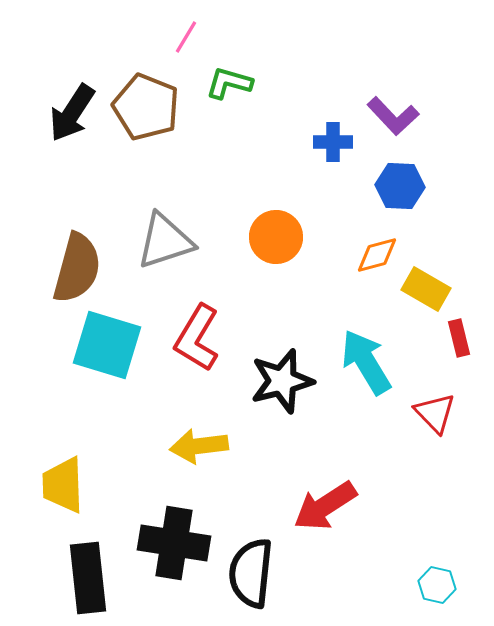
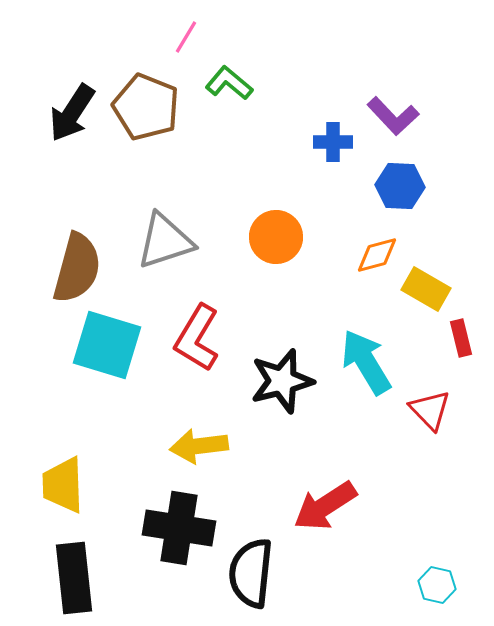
green L-shape: rotated 24 degrees clockwise
red rectangle: moved 2 px right
red triangle: moved 5 px left, 3 px up
black cross: moved 5 px right, 15 px up
black rectangle: moved 14 px left
